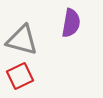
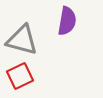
purple semicircle: moved 4 px left, 2 px up
